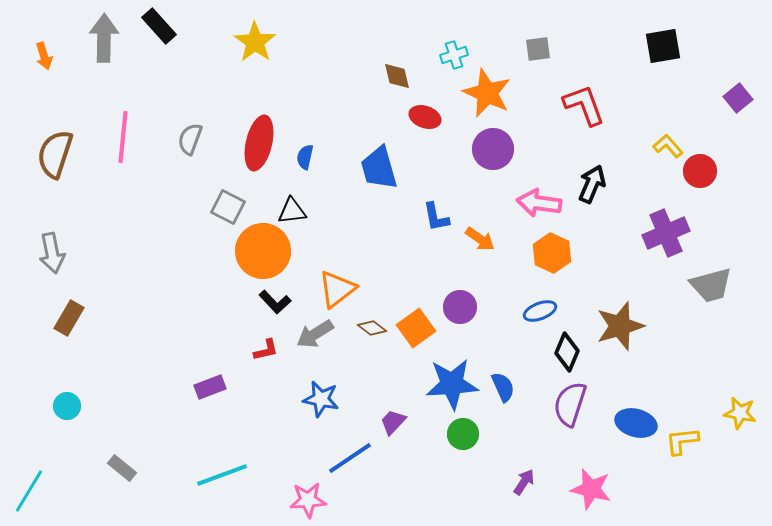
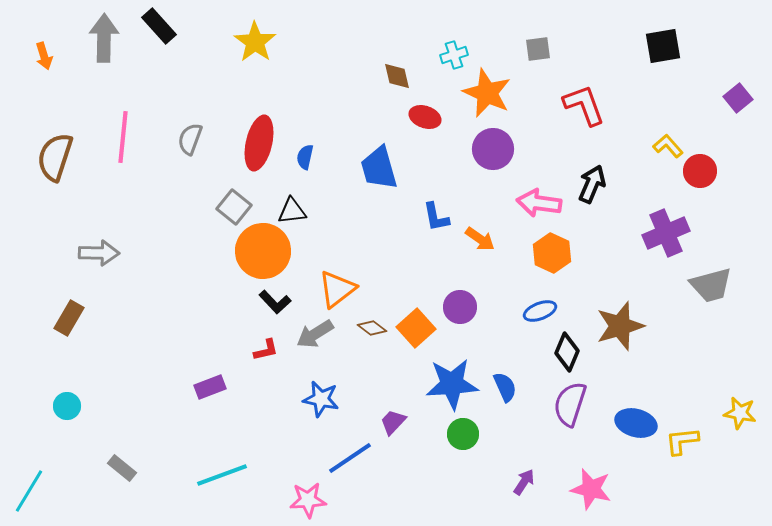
brown semicircle at (55, 154): moved 3 px down
gray square at (228, 207): moved 6 px right; rotated 12 degrees clockwise
gray arrow at (52, 253): moved 47 px right; rotated 78 degrees counterclockwise
orange square at (416, 328): rotated 6 degrees counterclockwise
blue semicircle at (503, 387): moved 2 px right
